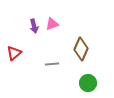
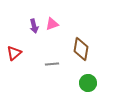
brown diamond: rotated 15 degrees counterclockwise
